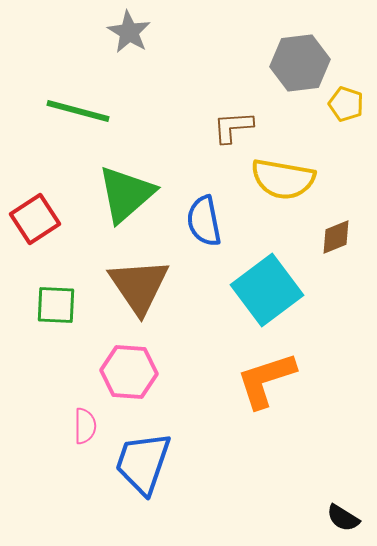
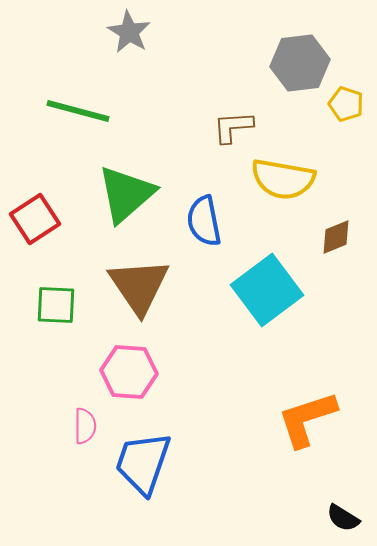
orange L-shape: moved 41 px right, 39 px down
